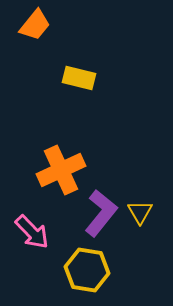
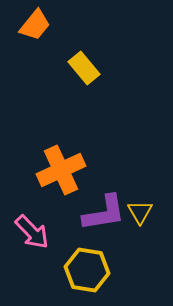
yellow rectangle: moved 5 px right, 10 px up; rotated 36 degrees clockwise
purple L-shape: moved 3 px right; rotated 42 degrees clockwise
